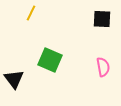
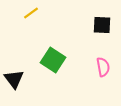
yellow line: rotated 28 degrees clockwise
black square: moved 6 px down
green square: moved 3 px right; rotated 10 degrees clockwise
